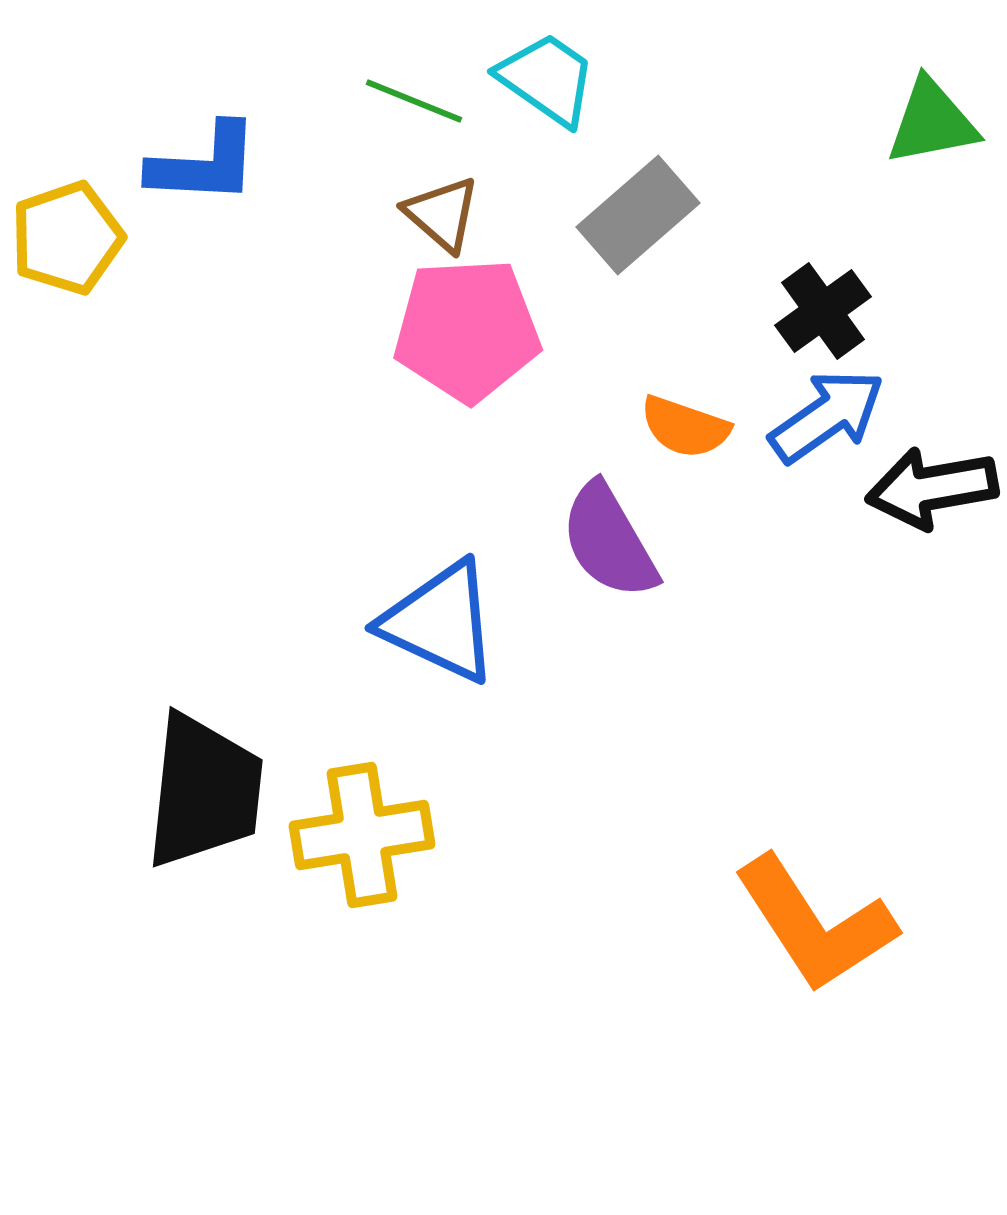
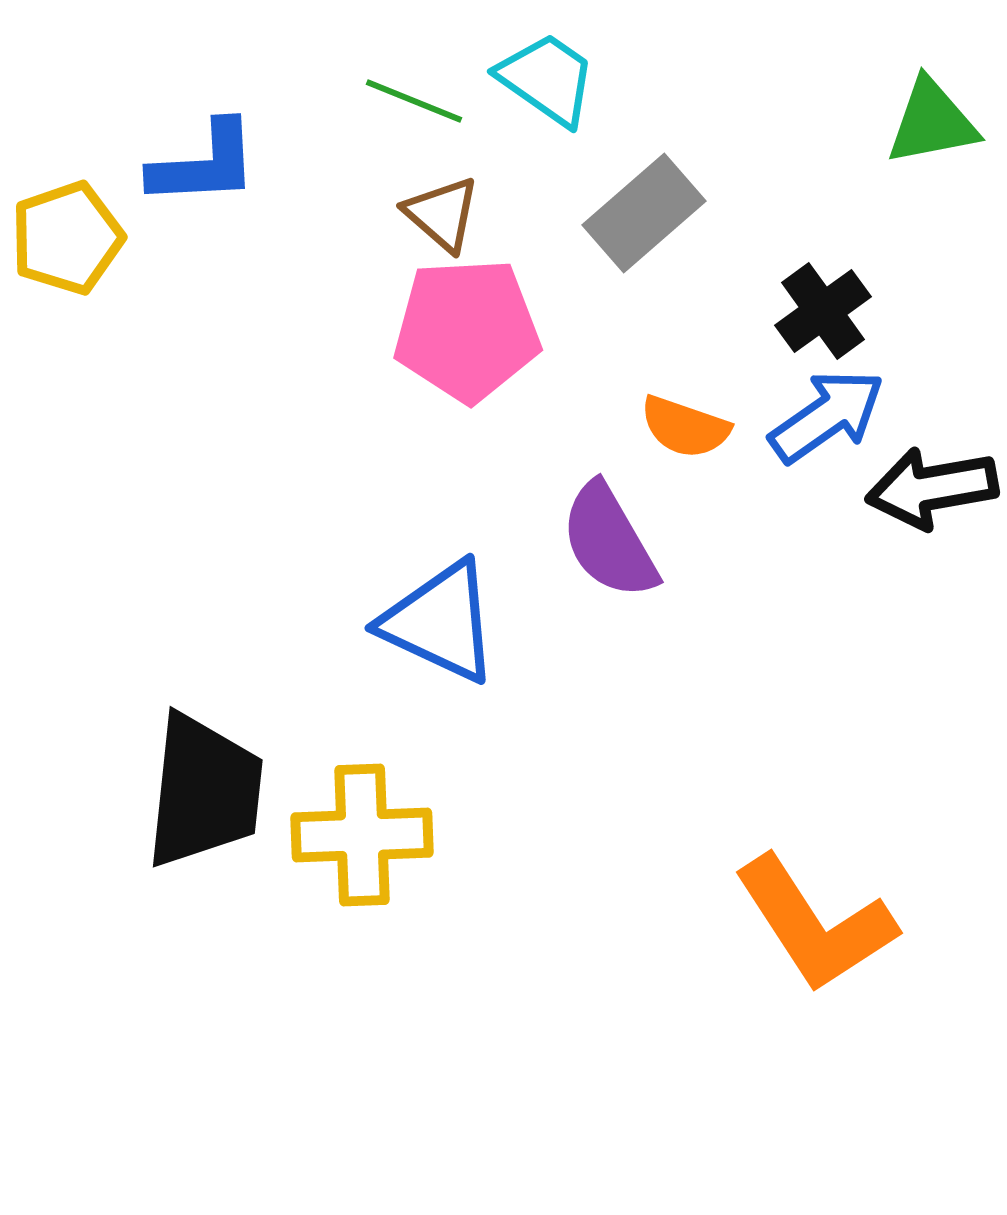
blue L-shape: rotated 6 degrees counterclockwise
gray rectangle: moved 6 px right, 2 px up
yellow cross: rotated 7 degrees clockwise
